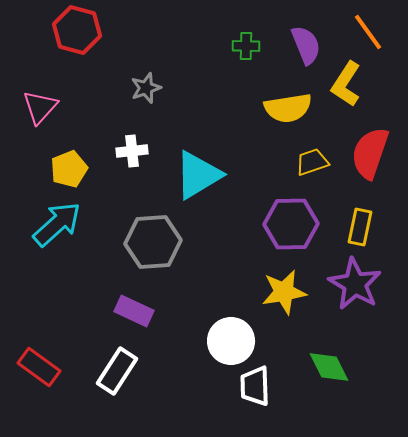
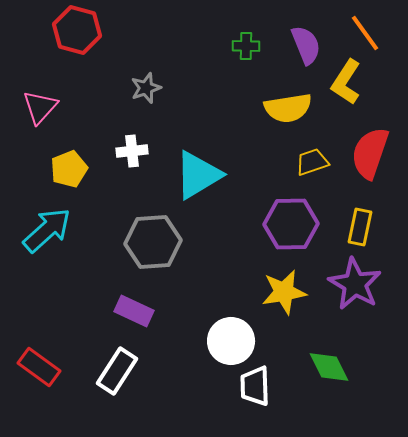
orange line: moved 3 px left, 1 px down
yellow L-shape: moved 2 px up
cyan arrow: moved 10 px left, 6 px down
